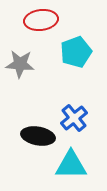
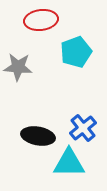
gray star: moved 2 px left, 3 px down
blue cross: moved 9 px right, 10 px down
cyan triangle: moved 2 px left, 2 px up
